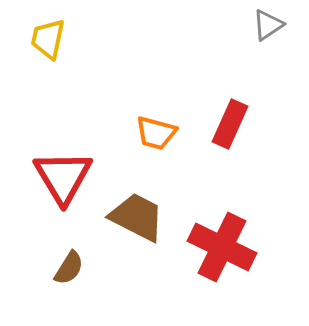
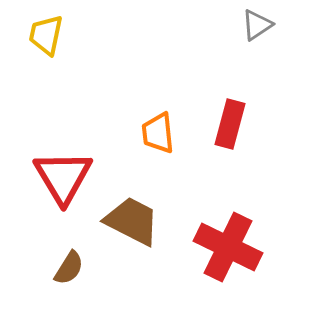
gray triangle: moved 11 px left
yellow trapezoid: moved 2 px left, 4 px up
red rectangle: rotated 9 degrees counterclockwise
orange trapezoid: moved 2 px right; rotated 69 degrees clockwise
brown trapezoid: moved 5 px left, 4 px down
red cross: moved 6 px right
